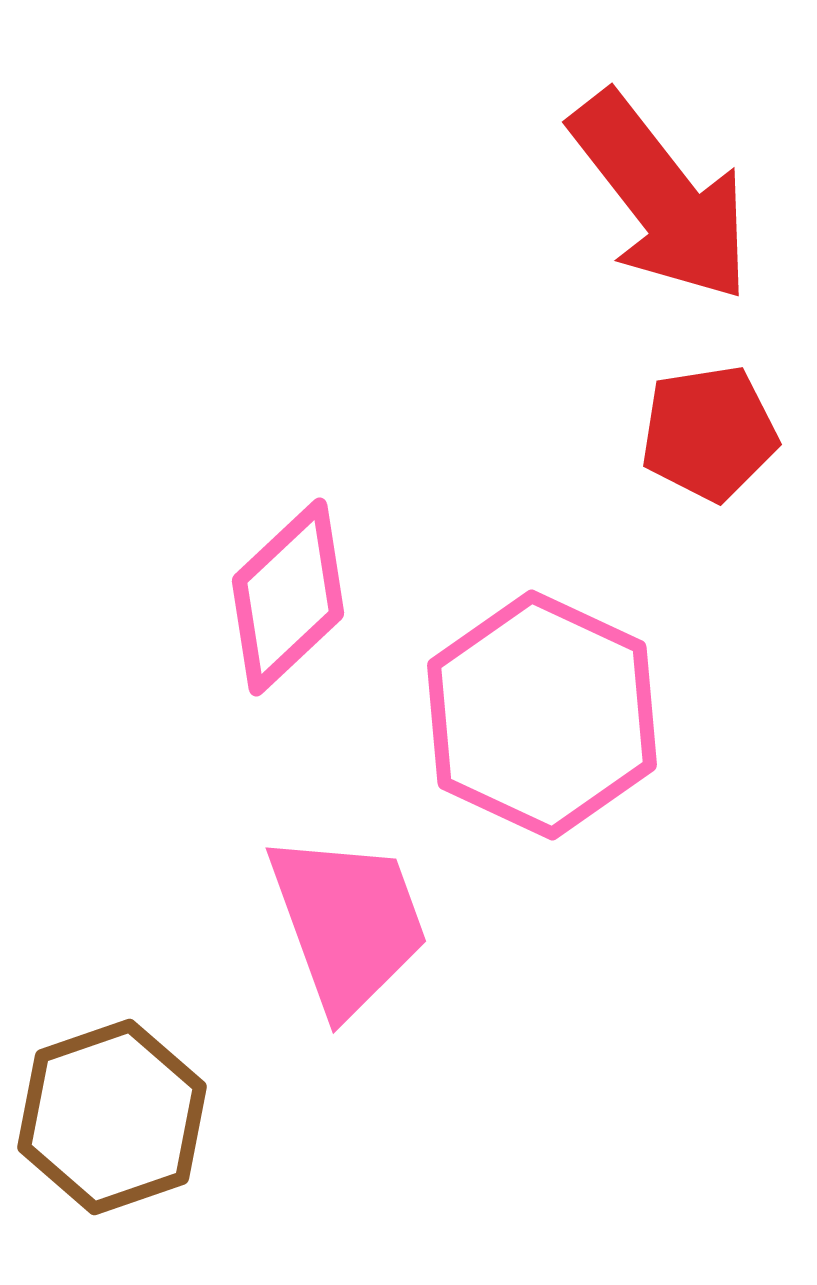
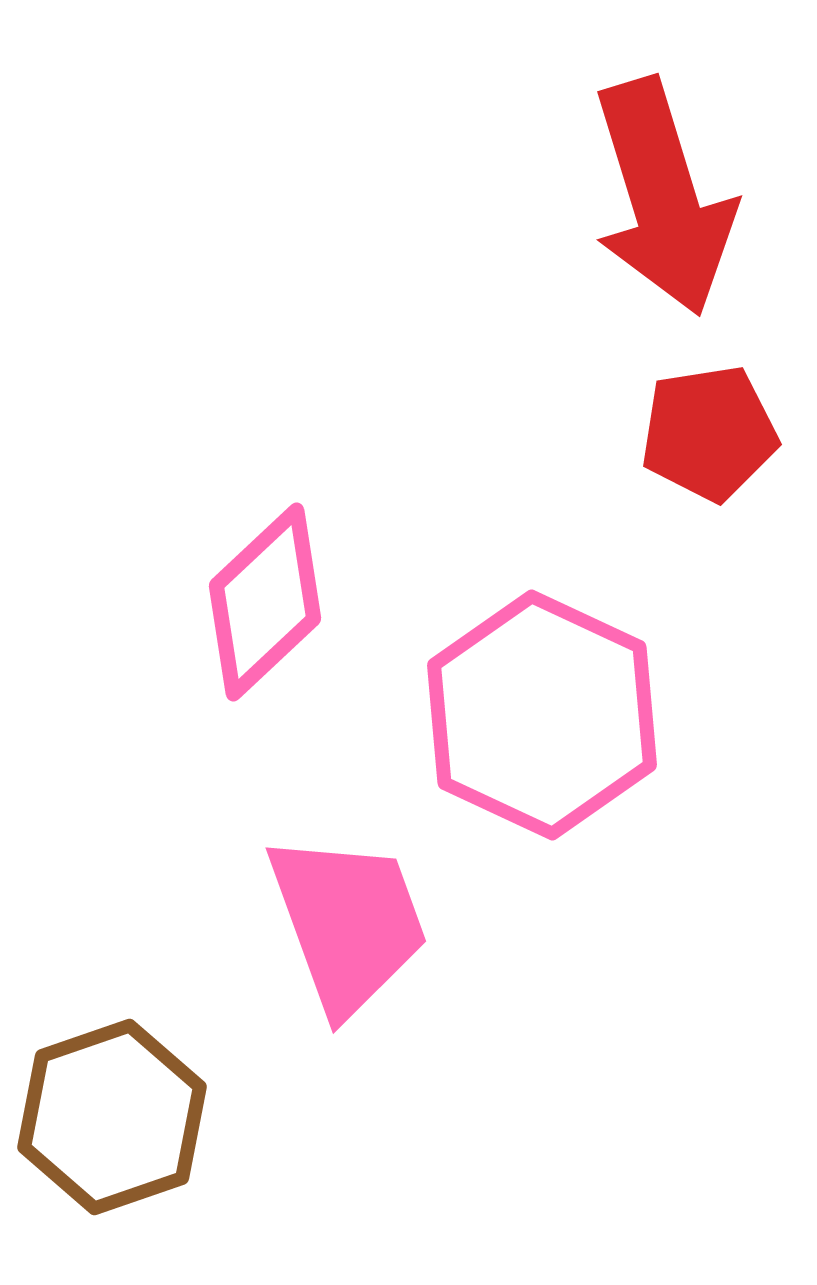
red arrow: moved 2 px right; rotated 21 degrees clockwise
pink diamond: moved 23 px left, 5 px down
